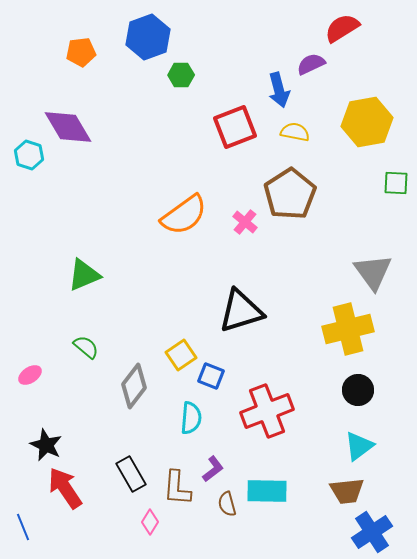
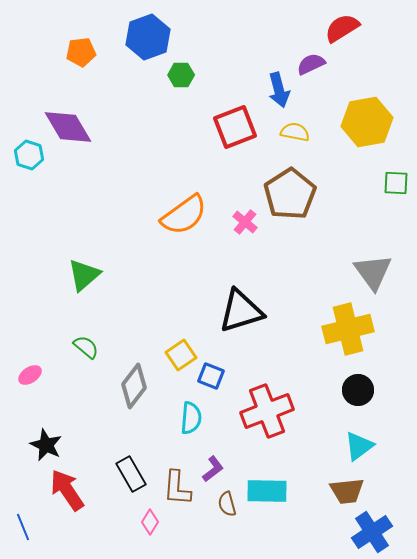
green triangle: rotated 18 degrees counterclockwise
red arrow: moved 2 px right, 2 px down
